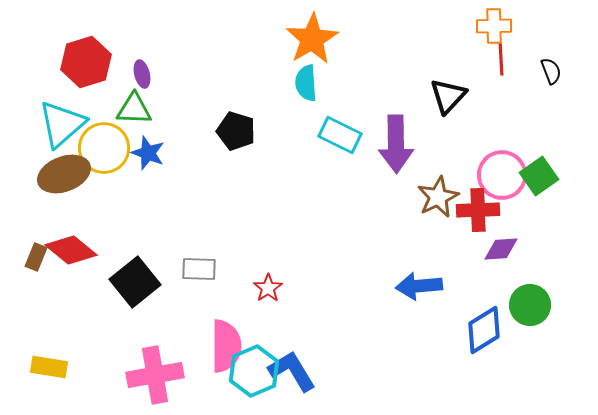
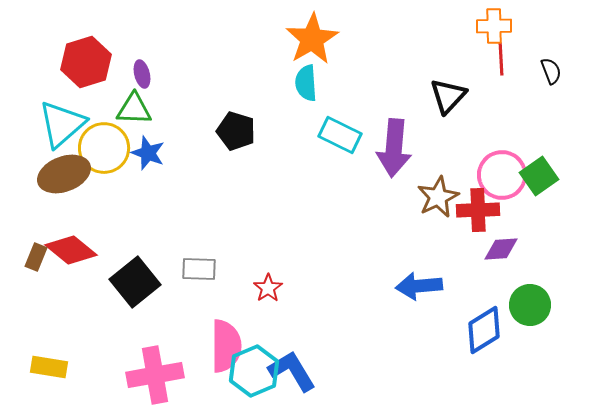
purple arrow: moved 2 px left, 4 px down; rotated 6 degrees clockwise
